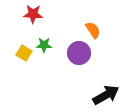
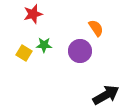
red star: rotated 18 degrees counterclockwise
orange semicircle: moved 3 px right, 2 px up
purple circle: moved 1 px right, 2 px up
